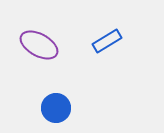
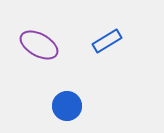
blue circle: moved 11 px right, 2 px up
